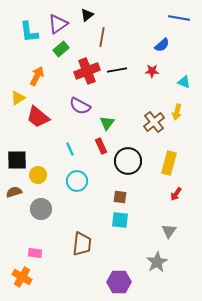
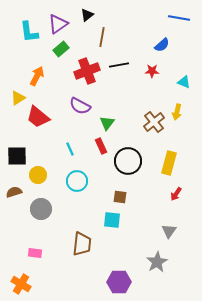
black line: moved 2 px right, 5 px up
black square: moved 4 px up
cyan square: moved 8 px left
orange cross: moved 1 px left, 7 px down
